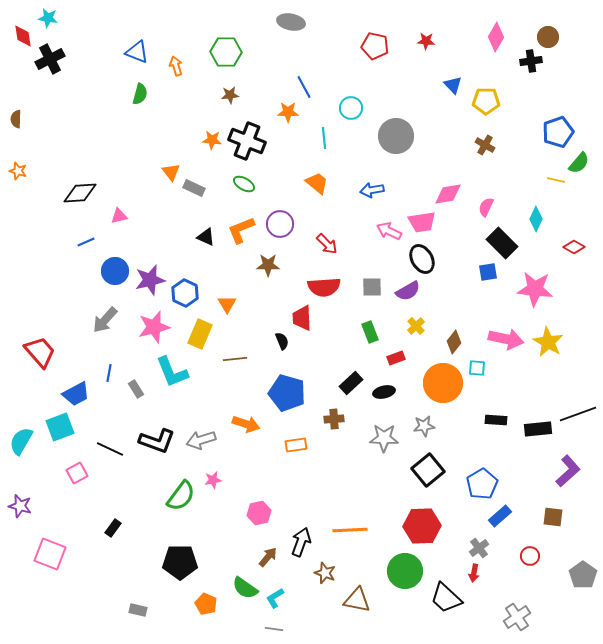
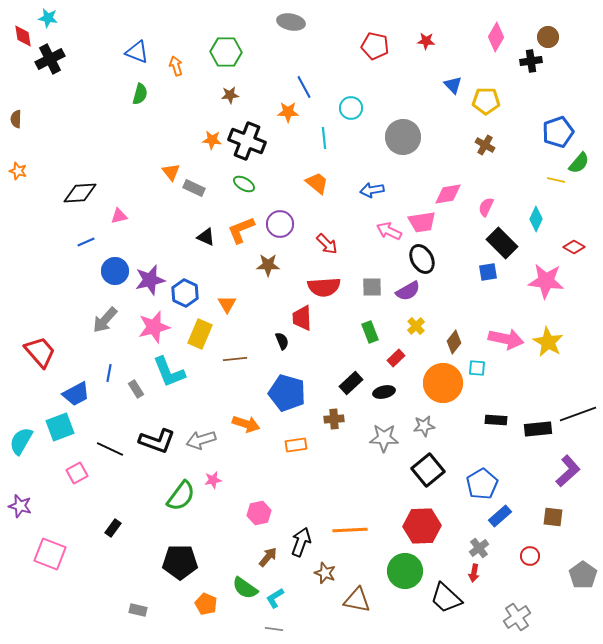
gray circle at (396, 136): moved 7 px right, 1 px down
pink star at (535, 289): moved 11 px right, 8 px up
red rectangle at (396, 358): rotated 24 degrees counterclockwise
cyan L-shape at (172, 372): moved 3 px left
